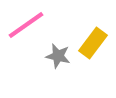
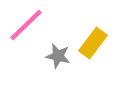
pink line: rotated 9 degrees counterclockwise
